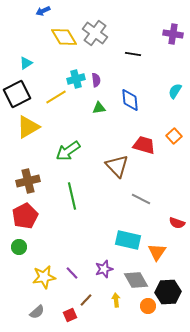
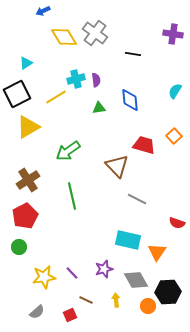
brown cross: moved 1 px up; rotated 20 degrees counterclockwise
gray line: moved 4 px left
brown line: rotated 72 degrees clockwise
